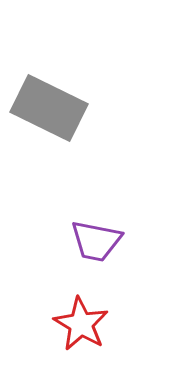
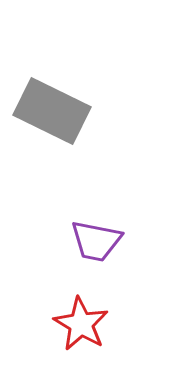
gray rectangle: moved 3 px right, 3 px down
